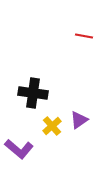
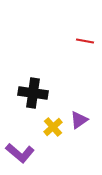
red line: moved 1 px right, 5 px down
yellow cross: moved 1 px right, 1 px down
purple L-shape: moved 1 px right, 4 px down
